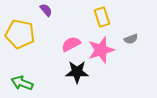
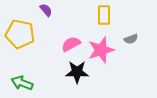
yellow rectangle: moved 2 px right, 2 px up; rotated 18 degrees clockwise
